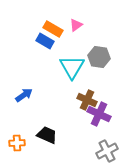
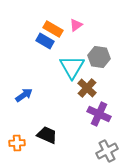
brown cross: moved 12 px up; rotated 18 degrees clockwise
